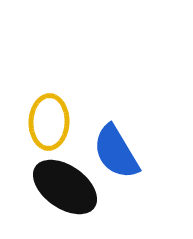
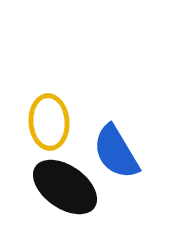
yellow ellipse: rotated 6 degrees counterclockwise
